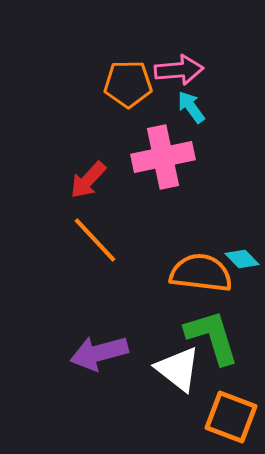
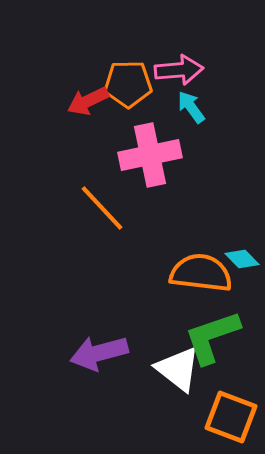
pink cross: moved 13 px left, 2 px up
red arrow: moved 79 px up; rotated 21 degrees clockwise
orange line: moved 7 px right, 32 px up
green L-shape: rotated 92 degrees counterclockwise
